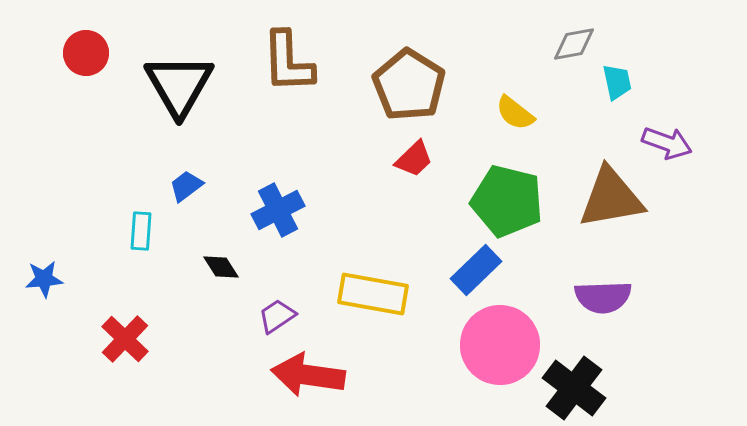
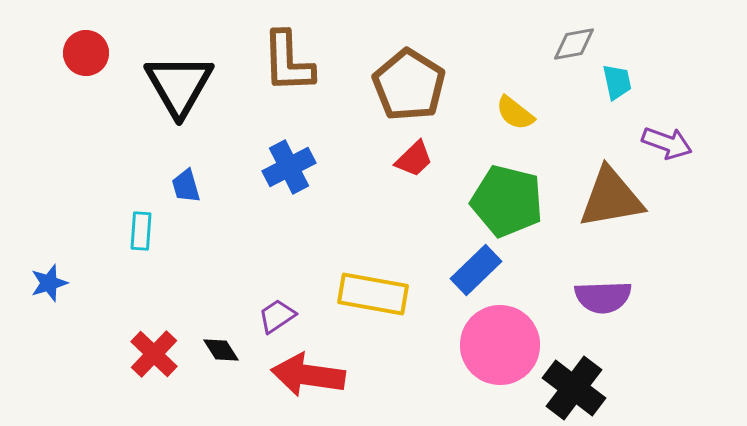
blue trapezoid: rotated 69 degrees counterclockwise
blue cross: moved 11 px right, 43 px up
black diamond: moved 83 px down
blue star: moved 5 px right, 4 px down; rotated 12 degrees counterclockwise
red cross: moved 29 px right, 15 px down
